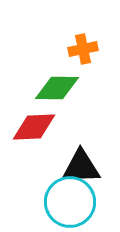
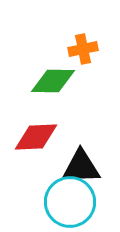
green diamond: moved 4 px left, 7 px up
red diamond: moved 2 px right, 10 px down
